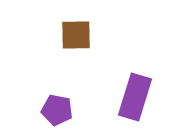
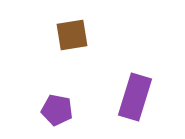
brown square: moved 4 px left; rotated 8 degrees counterclockwise
